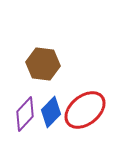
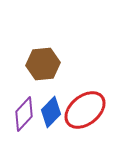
brown hexagon: rotated 12 degrees counterclockwise
purple diamond: moved 1 px left
